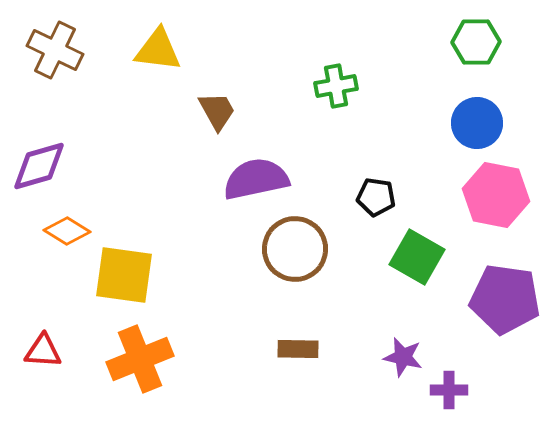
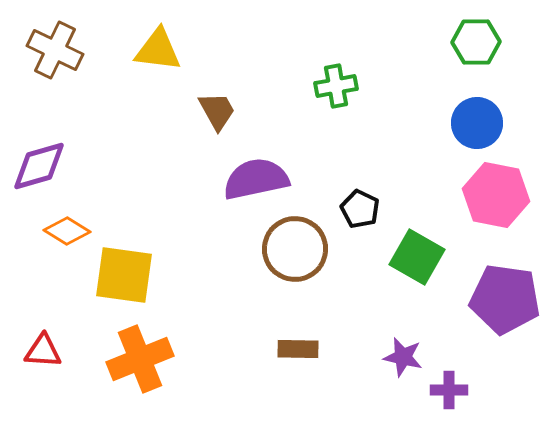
black pentagon: moved 16 px left, 12 px down; rotated 18 degrees clockwise
